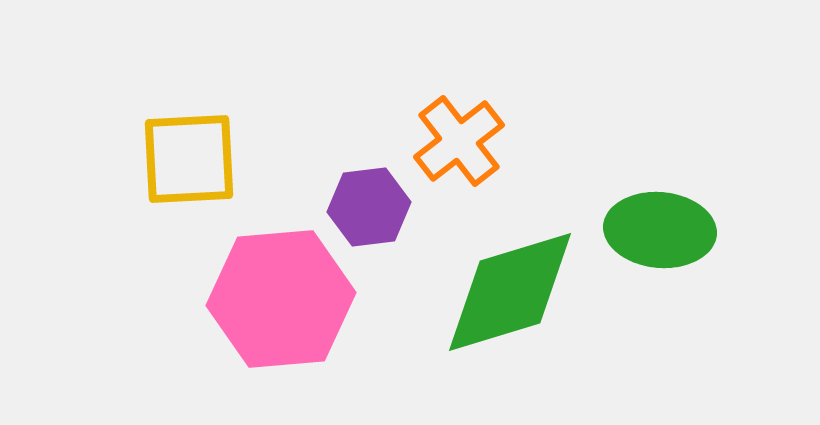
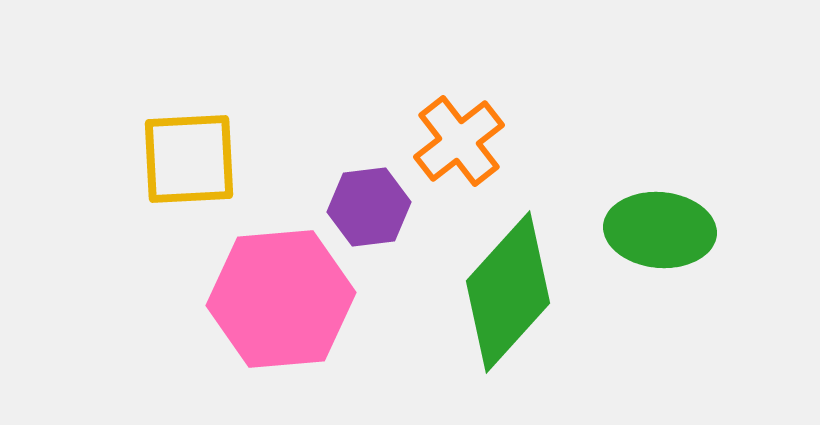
green diamond: moved 2 px left; rotated 31 degrees counterclockwise
